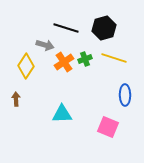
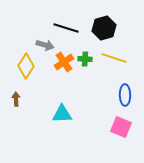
green cross: rotated 24 degrees clockwise
pink square: moved 13 px right
